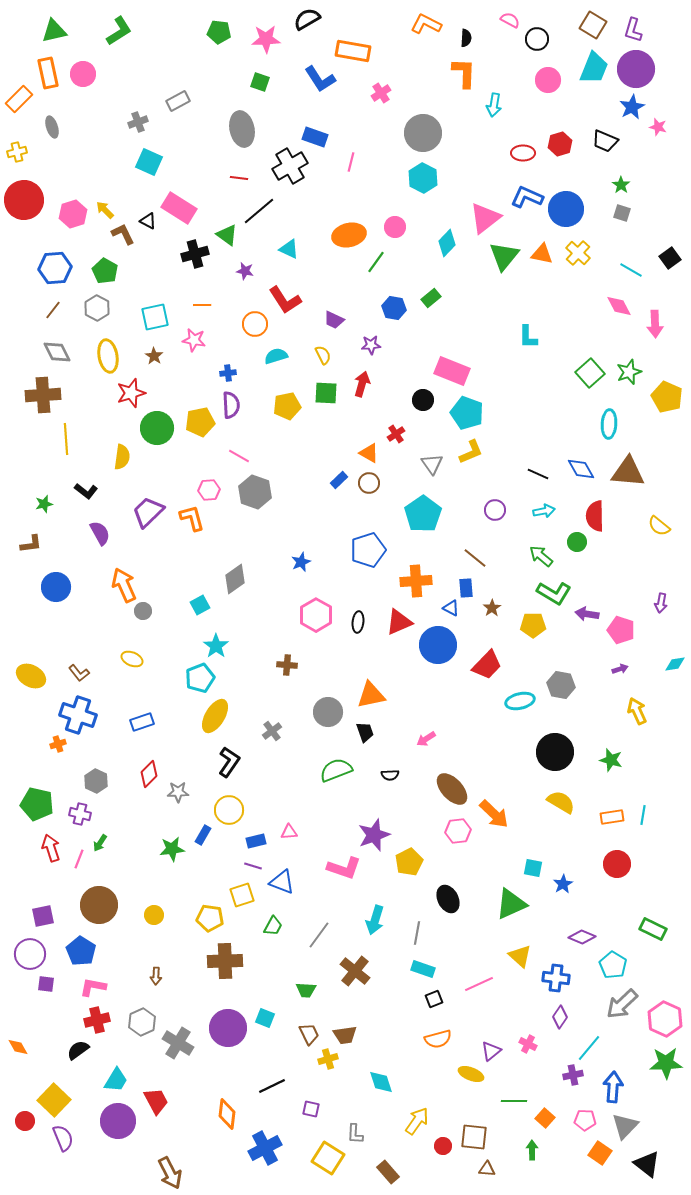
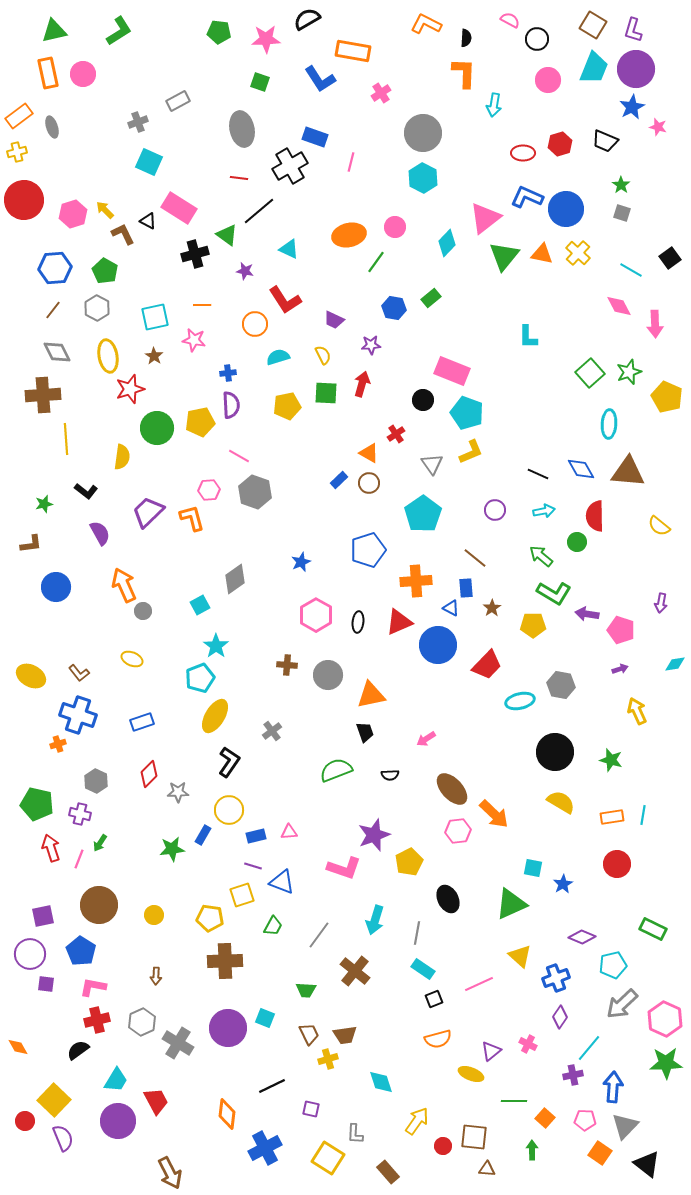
orange rectangle at (19, 99): moved 17 px down; rotated 8 degrees clockwise
cyan semicircle at (276, 356): moved 2 px right, 1 px down
red star at (131, 393): moved 1 px left, 4 px up
gray circle at (328, 712): moved 37 px up
blue rectangle at (256, 841): moved 5 px up
cyan pentagon at (613, 965): rotated 28 degrees clockwise
cyan rectangle at (423, 969): rotated 15 degrees clockwise
blue cross at (556, 978): rotated 28 degrees counterclockwise
